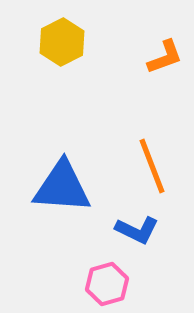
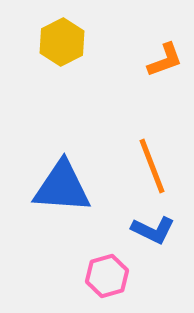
orange L-shape: moved 3 px down
blue L-shape: moved 16 px right
pink hexagon: moved 8 px up
